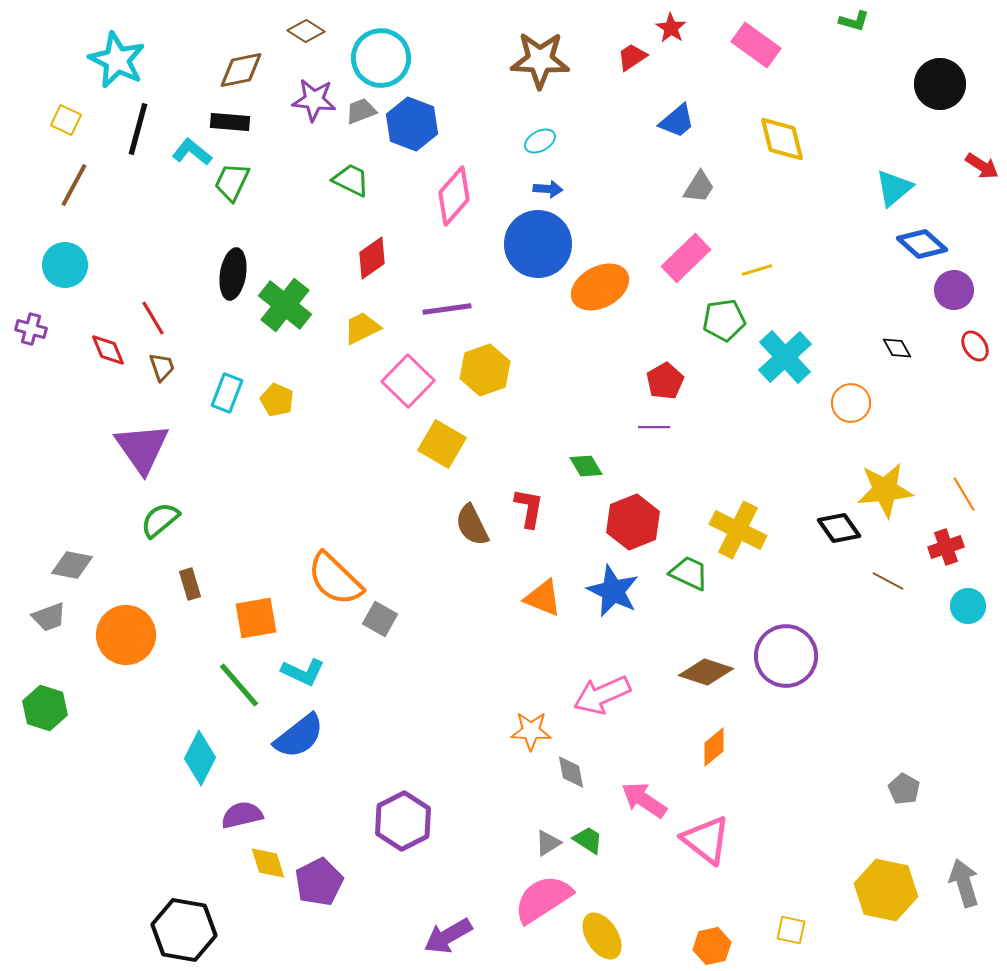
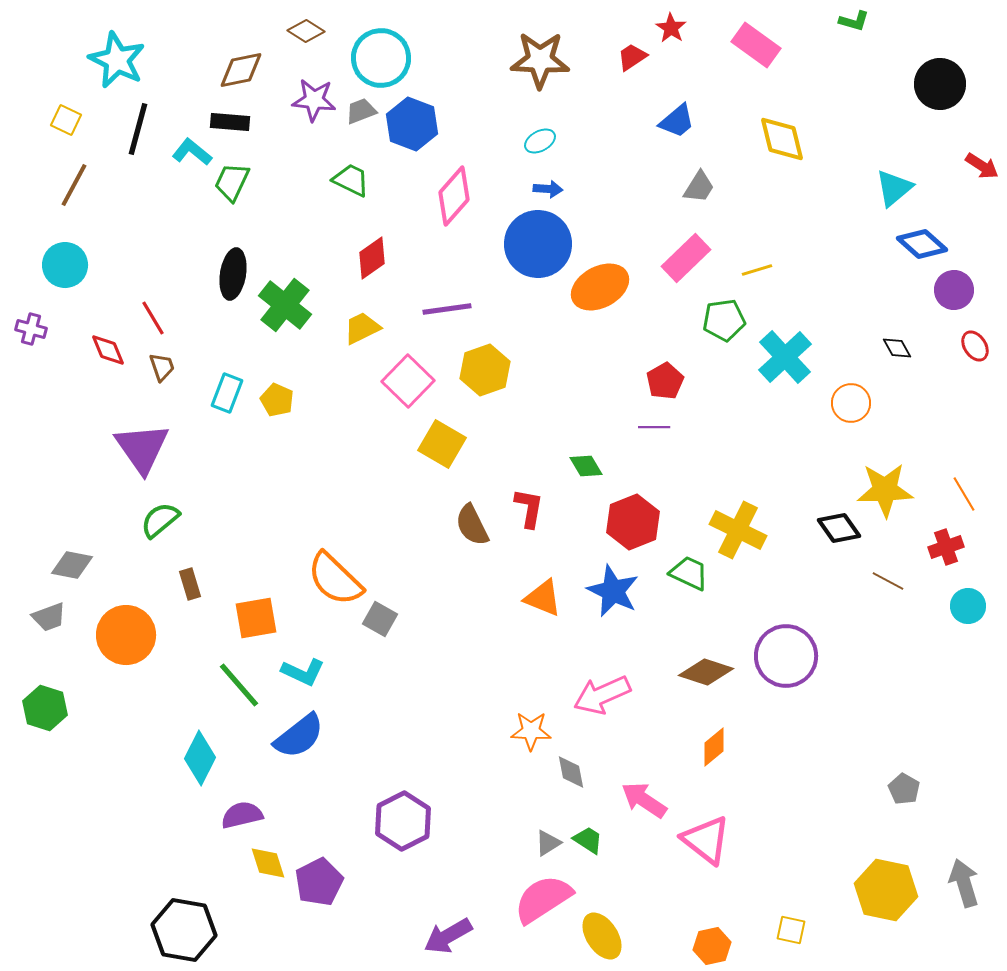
yellow star at (885, 490): rotated 4 degrees clockwise
